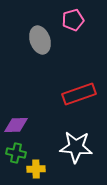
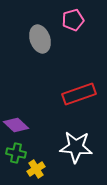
gray ellipse: moved 1 px up
purple diamond: rotated 45 degrees clockwise
yellow cross: rotated 30 degrees counterclockwise
